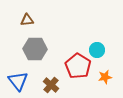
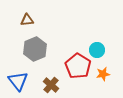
gray hexagon: rotated 25 degrees counterclockwise
orange star: moved 2 px left, 3 px up
